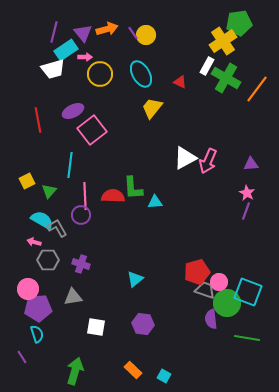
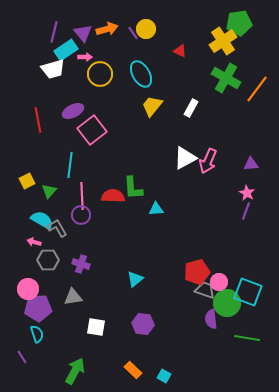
yellow circle at (146, 35): moved 6 px up
white rectangle at (207, 66): moved 16 px left, 42 px down
red triangle at (180, 82): moved 31 px up
yellow trapezoid at (152, 108): moved 2 px up
pink line at (85, 196): moved 3 px left
cyan triangle at (155, 202): moved 1 px right, 7 px down
green arrow at (75, 371): rotated 12 degrees clockwise
